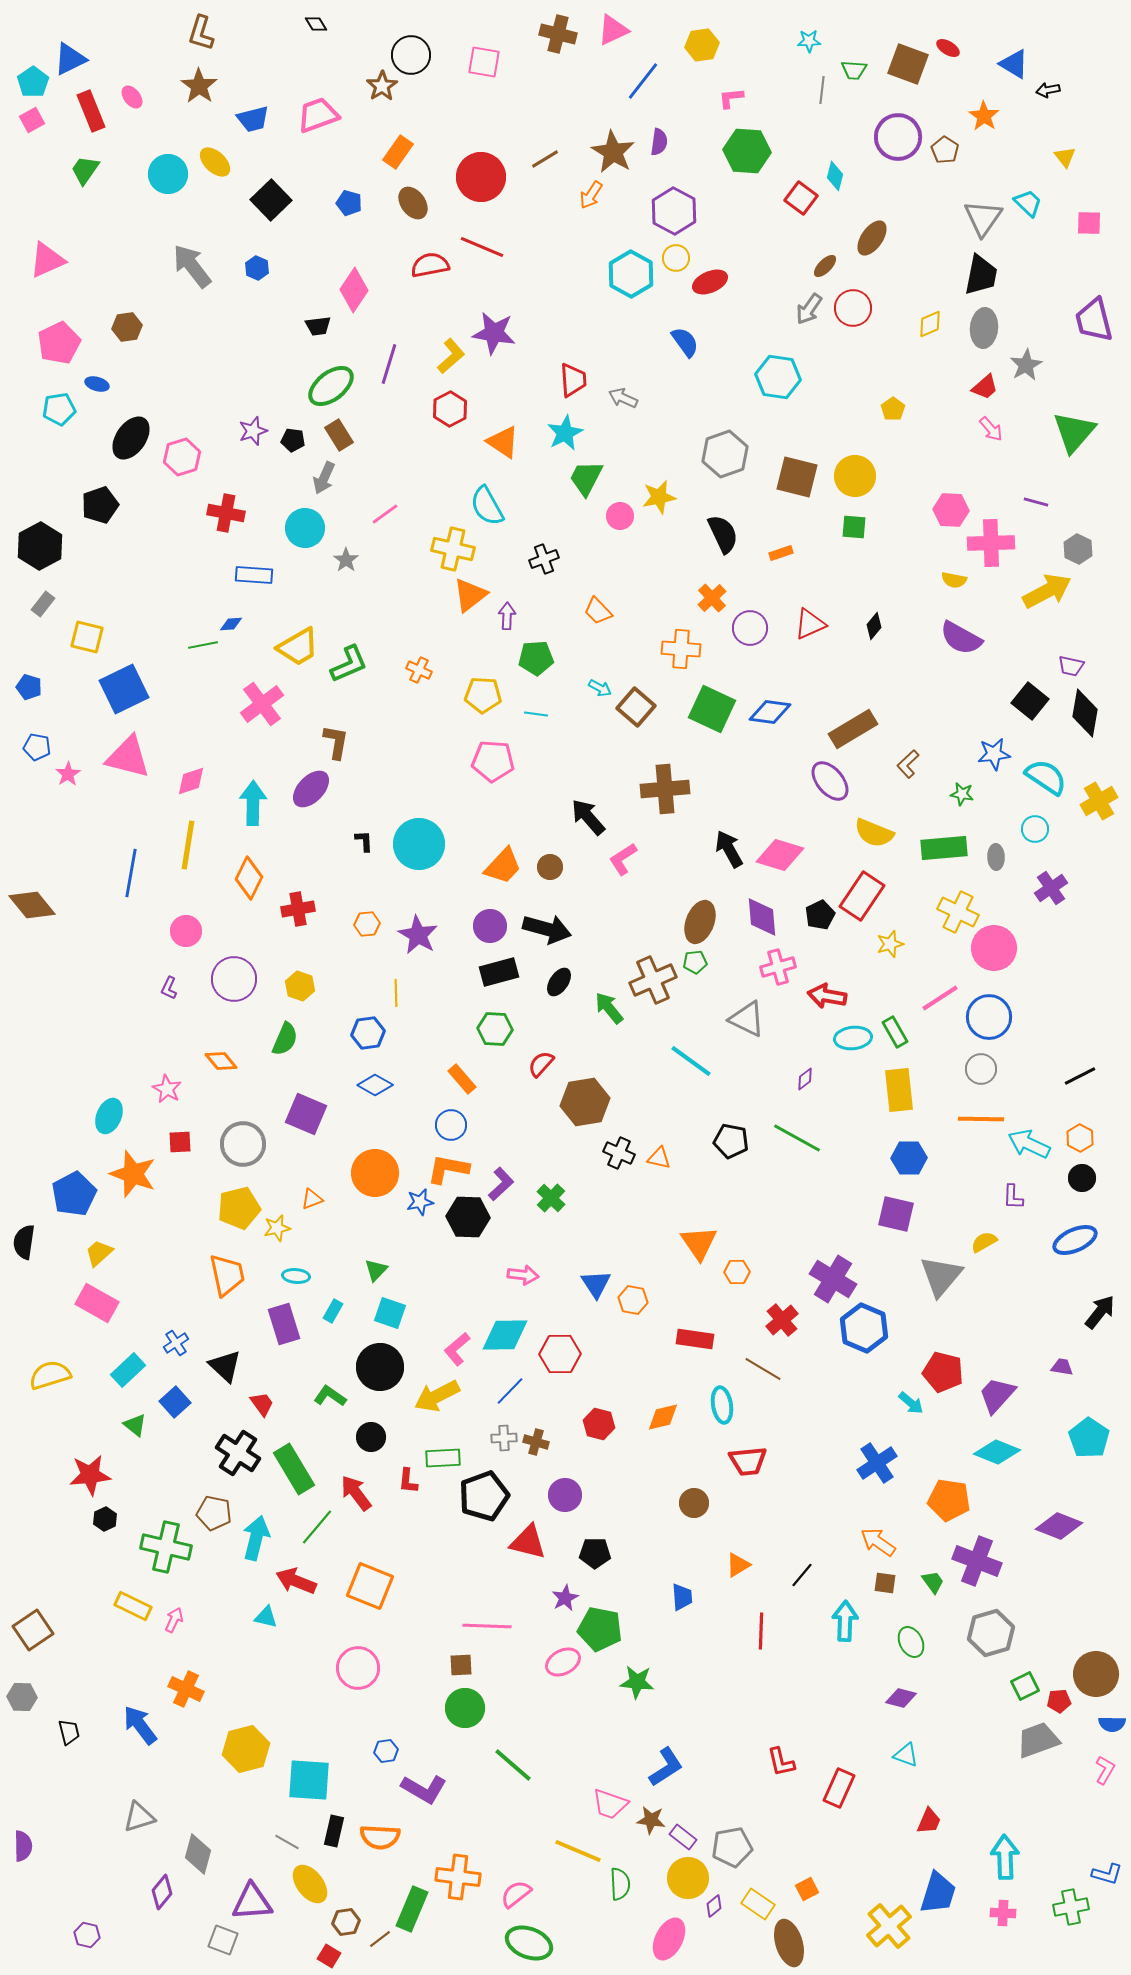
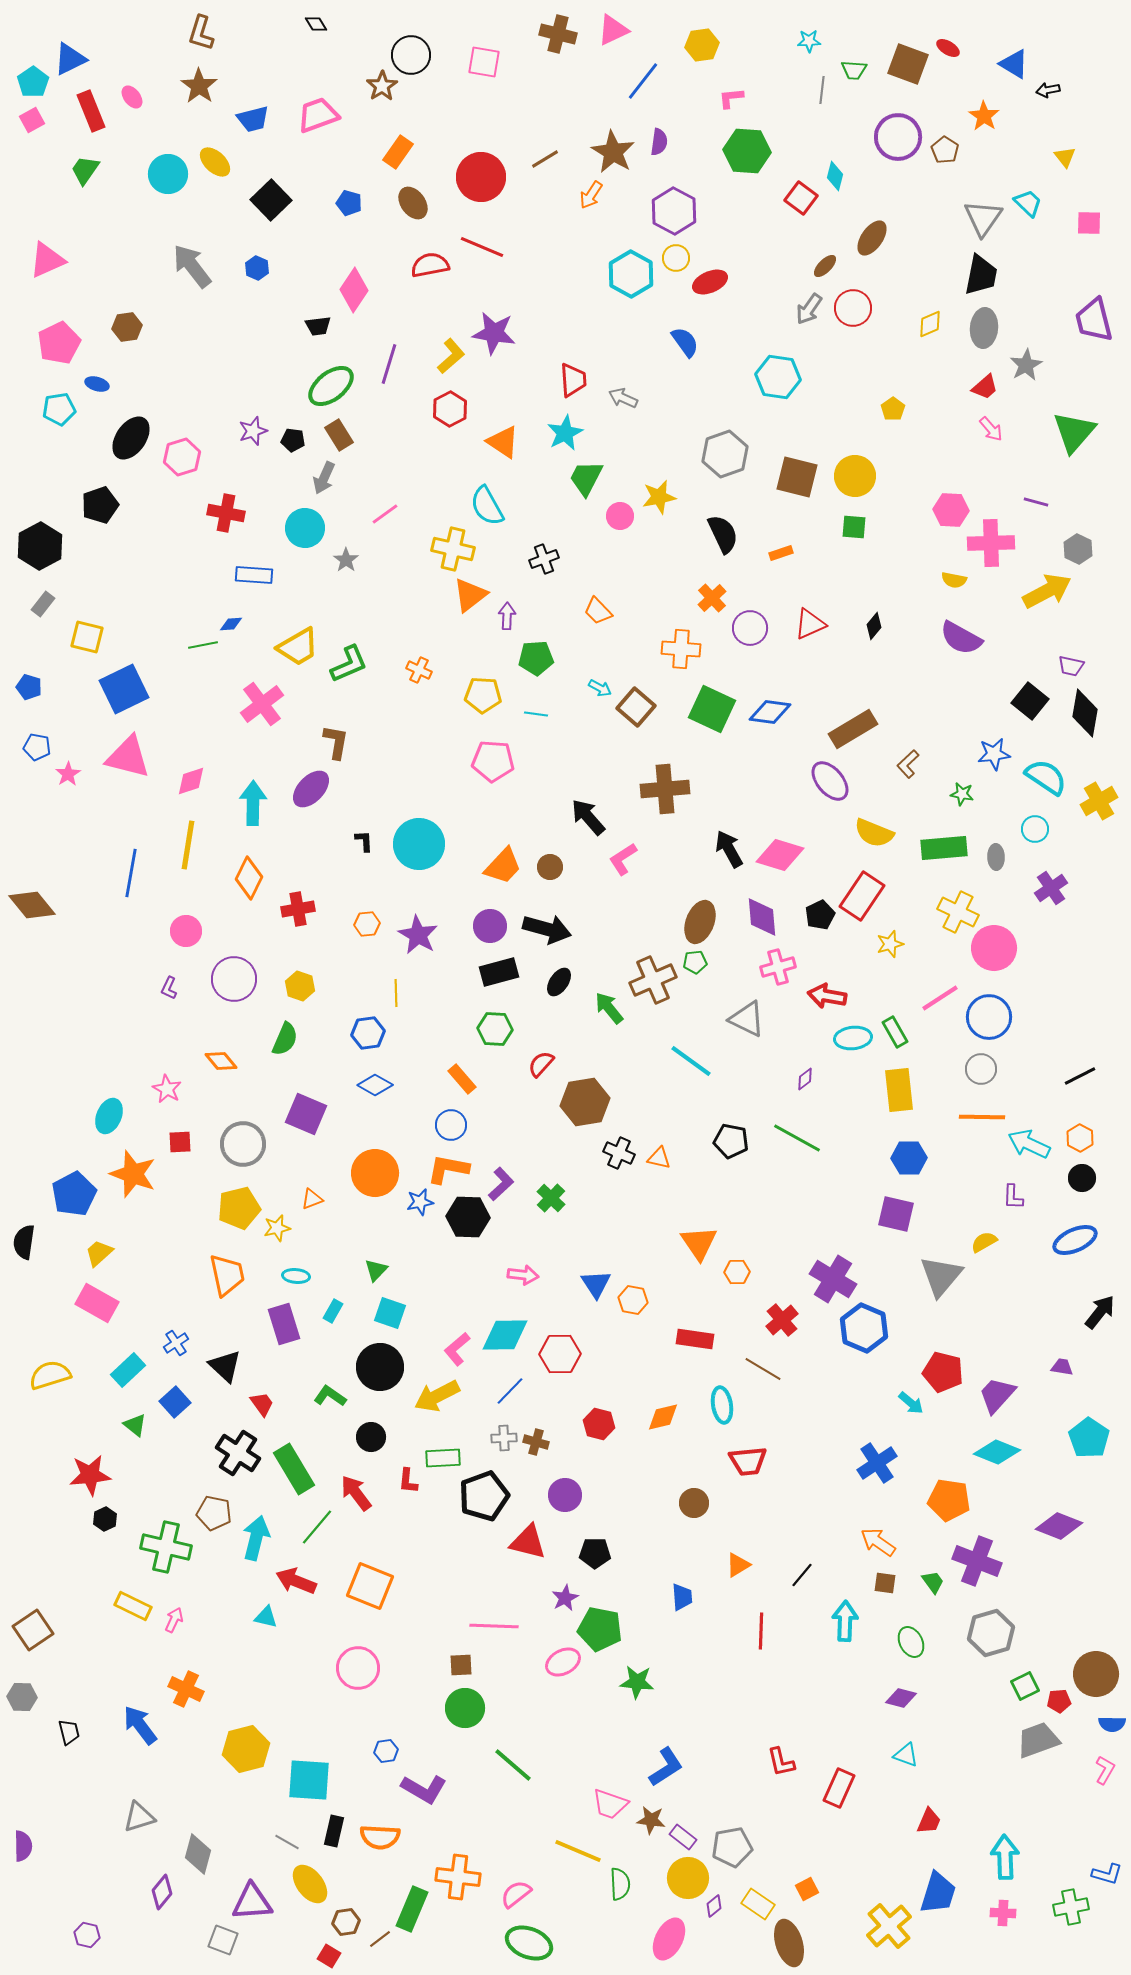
orange line at (981, 1119): moved 1 px right, 2 px up
pink line at (487, 1626): moved 7 px right
